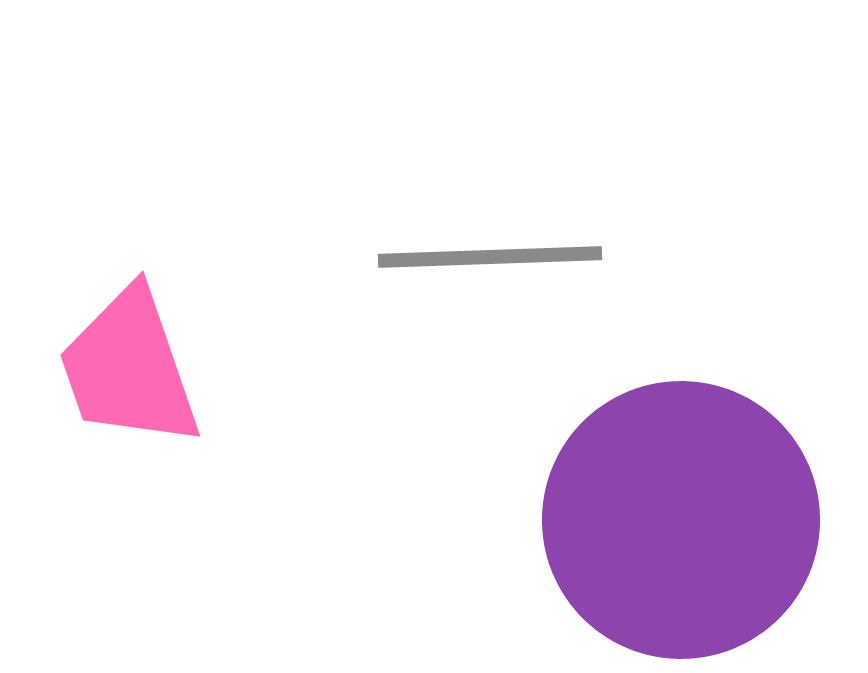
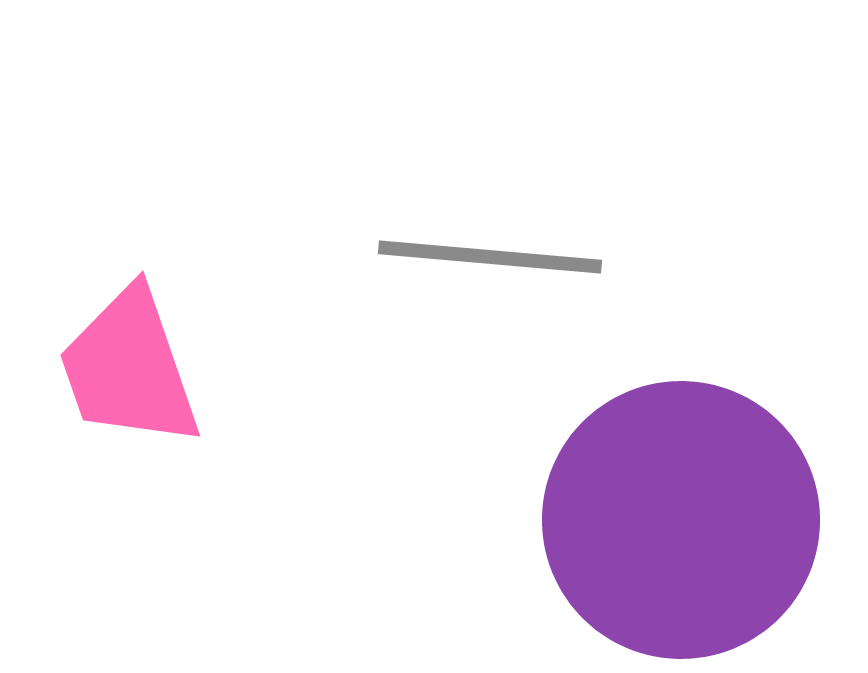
gray line: rotated 7 degrees clockwise
